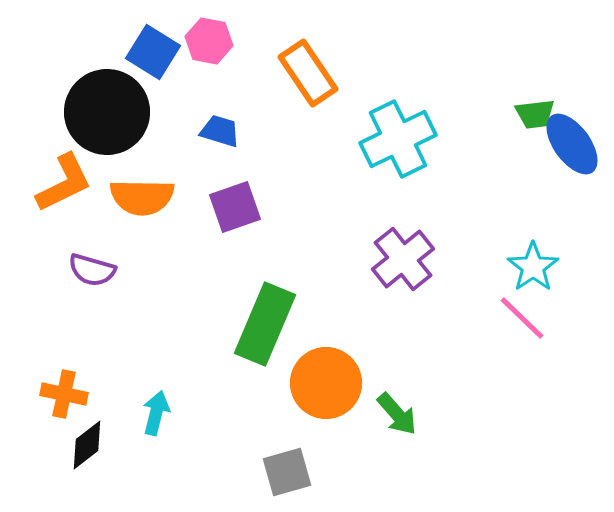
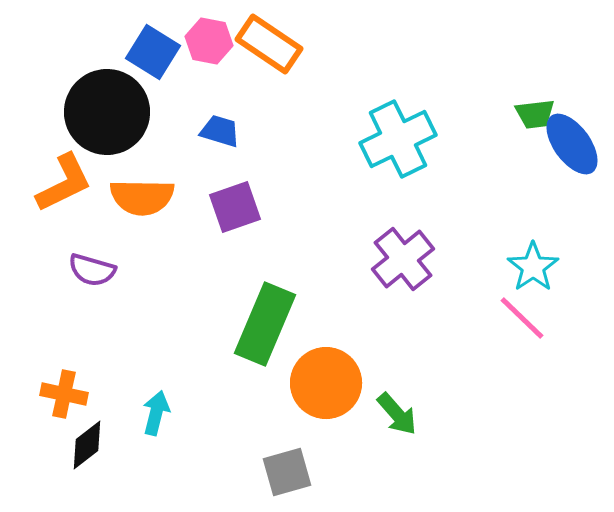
orange rectangle: moved 39 px left, 29 px up; rotated 22 degrees counterclockwise
